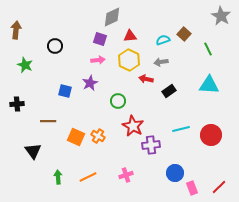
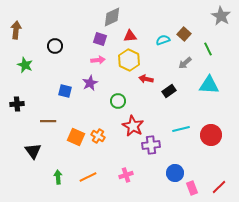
gray arrow: moved 24 px right, 1 px down; rotated 32 degrees counterclockwise
